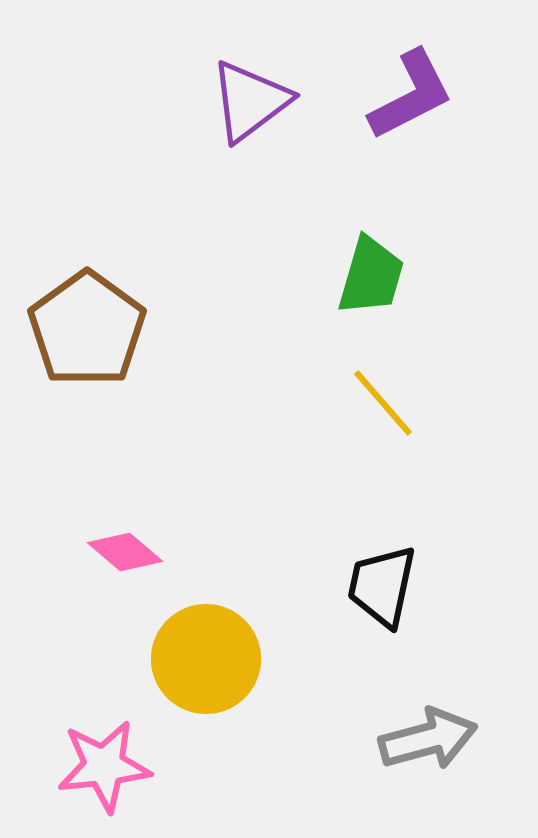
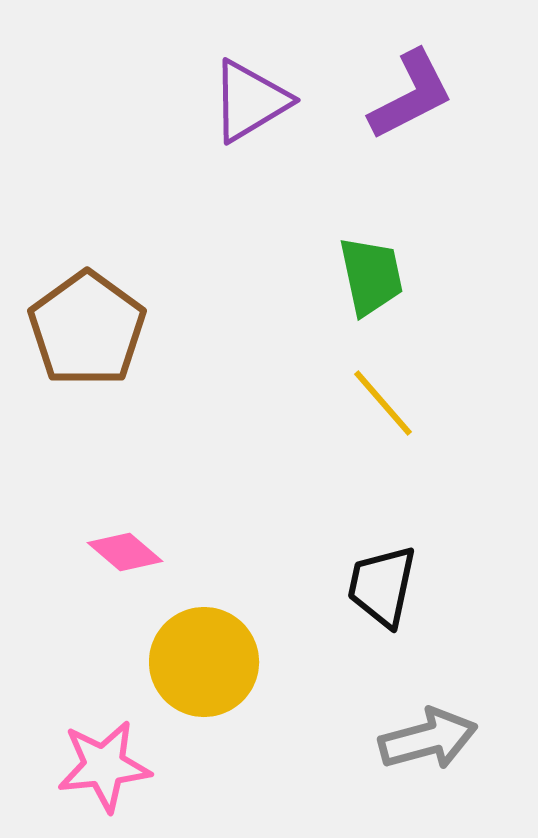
purple triangle: rotated 6 degrees clockwise
green trapezoid: rotated 28 degrees counterclockwise
yellow circle: moved 2 px left, 3 px down
